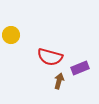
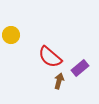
red semicircle: rotated 25 degrees clockwise
purple rectangle: rotated 18 degrees counterclockwise
